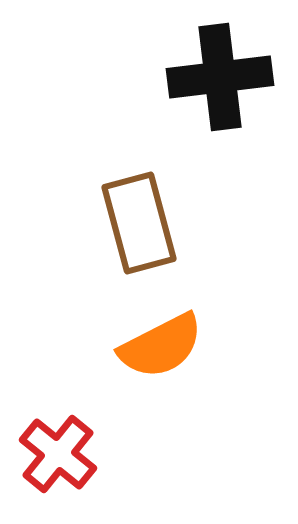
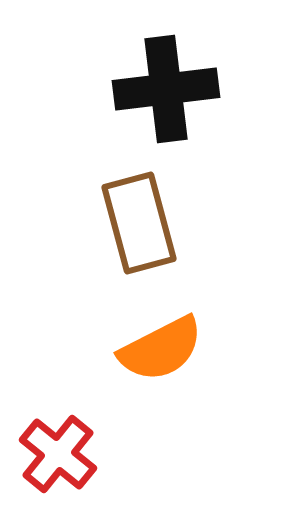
black cross: moved 54 px left, 12 px down
orange semicircle: moved 3 px down
